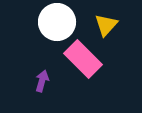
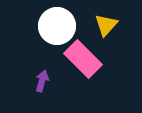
white circle: moved 4 px down
